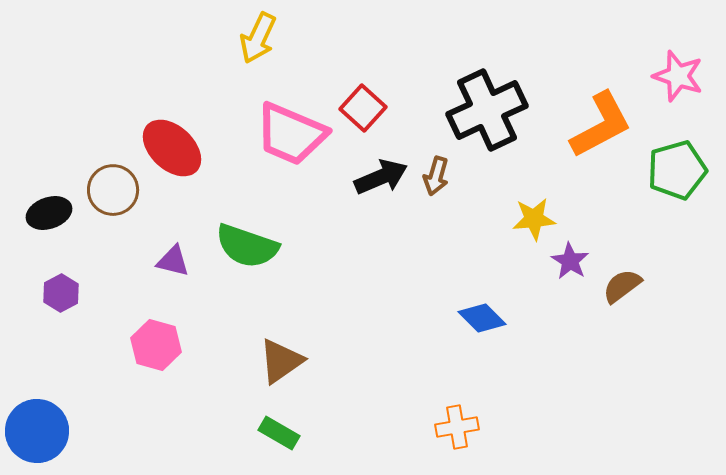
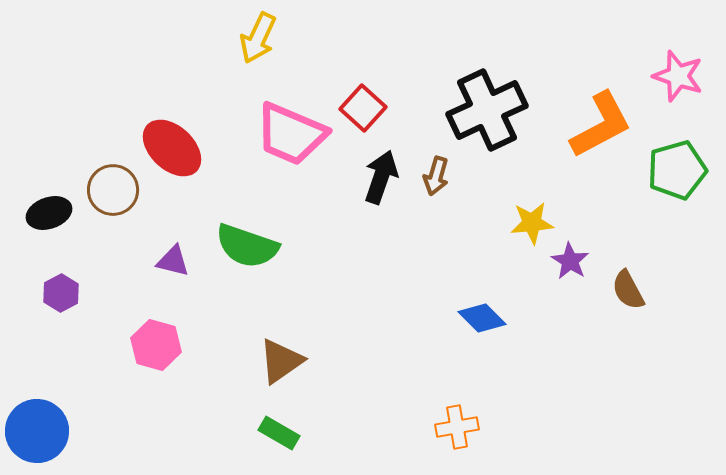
black arrow: rotated 48 degrees counterclockwise
yellow star: moved 2 px left, 4 px down
brown semicircle: moved 6 px right, 4 px down; rotated 81 degrees counterclockwise
